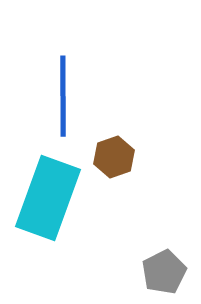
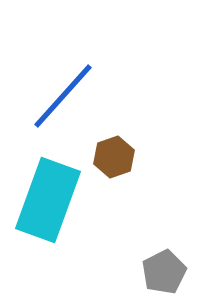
blue line: rotated 42 degrees clockwise
cyan rectangle: moved 2 px down
